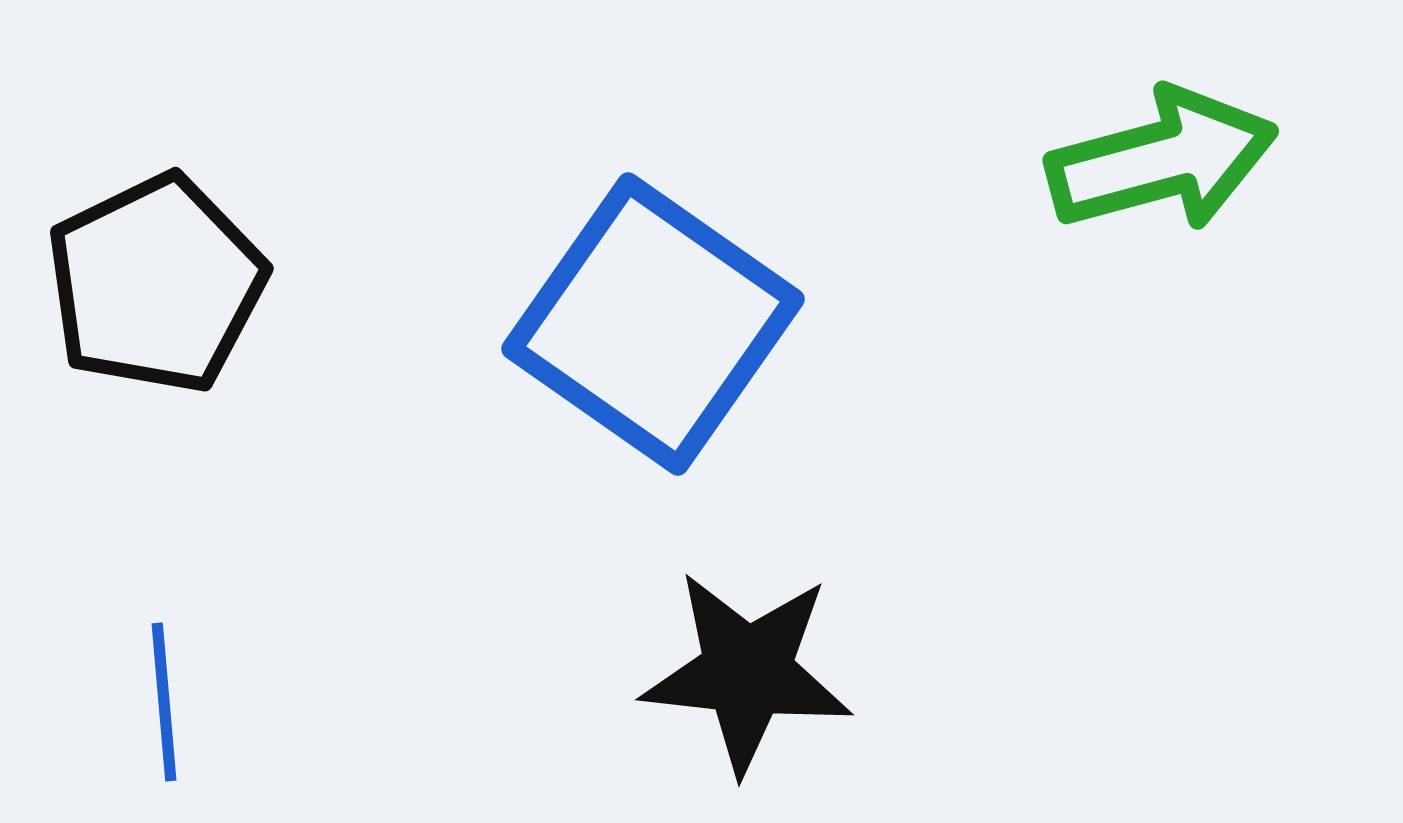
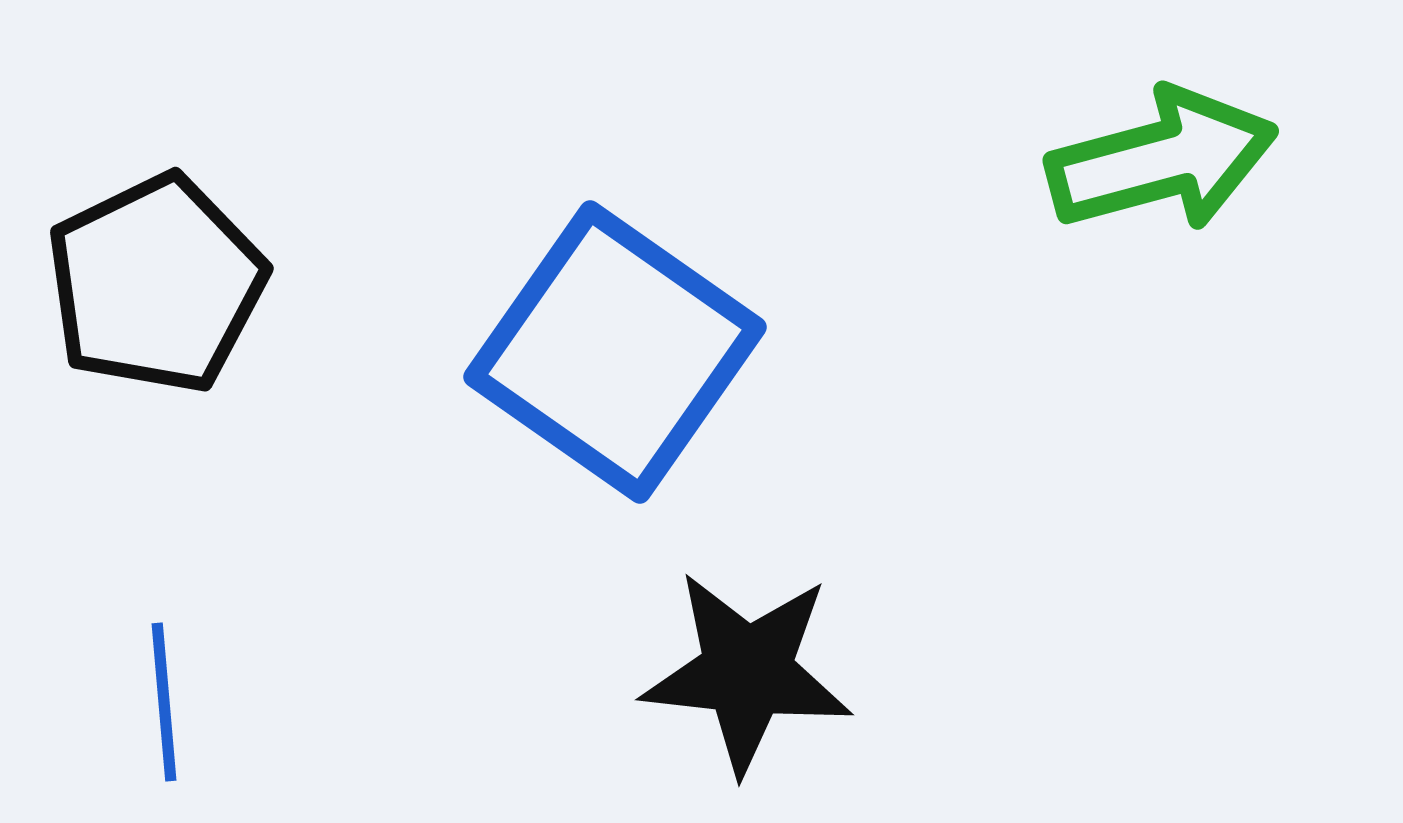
blue square: moved 38 px left, 28 px down
